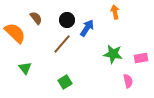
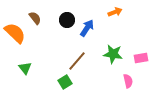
orange arrow: rotated 80 degrees clockwise
brown semicircle: moved 1 px left
brown line: moved 15 px right, 17 px down
